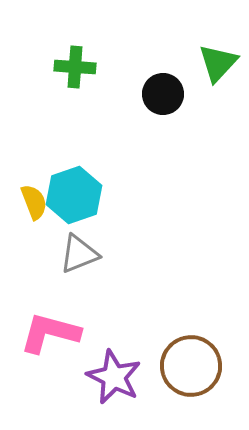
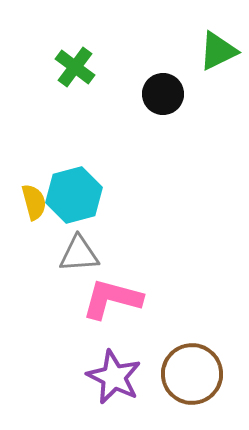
green triangle: moved 12 px up; rotated 21 degrees clockwise
green cross: rotated 33 degrees clockwise
cyan hexagon: rotated 4 degrees clockwise
yellow semicircle: rotated 6 degrees clockwise
gray triangle: rotated 18 degrees clockwise
pink L-shape: moved 62 px right, 34 px up
brown circle: moved 1 px right, 8 px down
